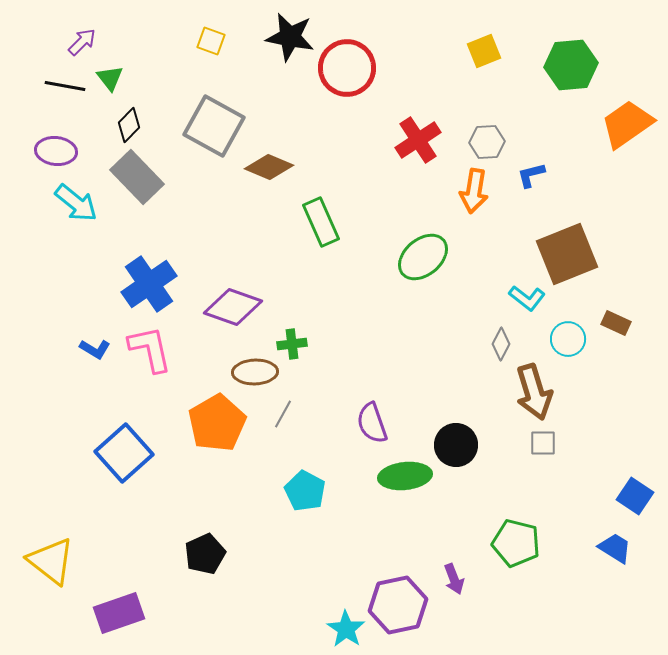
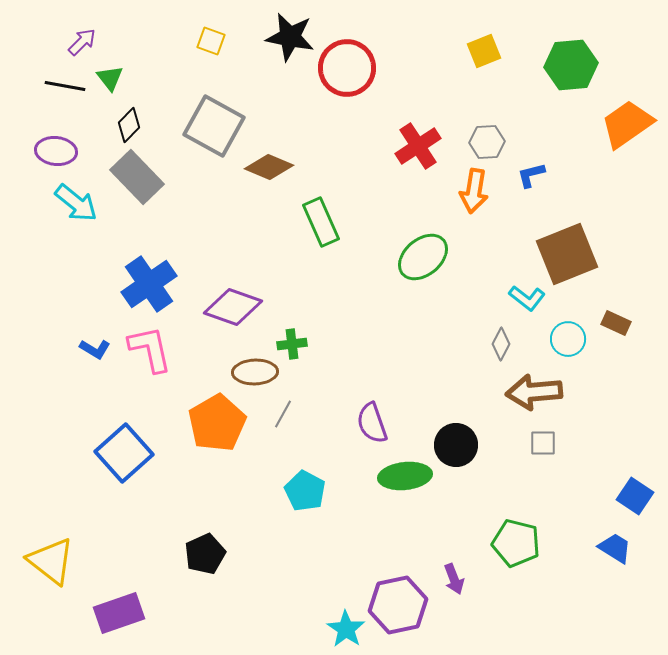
red cross at (418, 140): moved 6 px down
brown arrow at (534, 392): rotated 102 degrees clockwise
